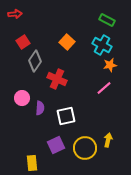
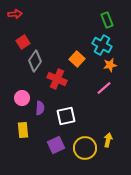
green rectangle: rotated 42 degrees clockwise
orange square: moved 10 px right, 17 px down
yellow rectangle: moved 9 px left, 33 px up
